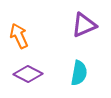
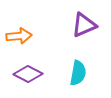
orange arrow: rotated 110 degrees clockwise
cyan semicircle: moved 1 px left
